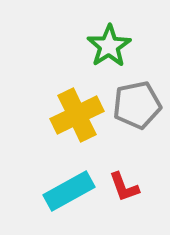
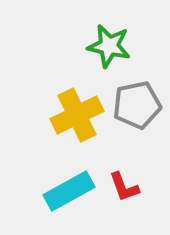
green star: rotated 27 degrees counterclockwise
